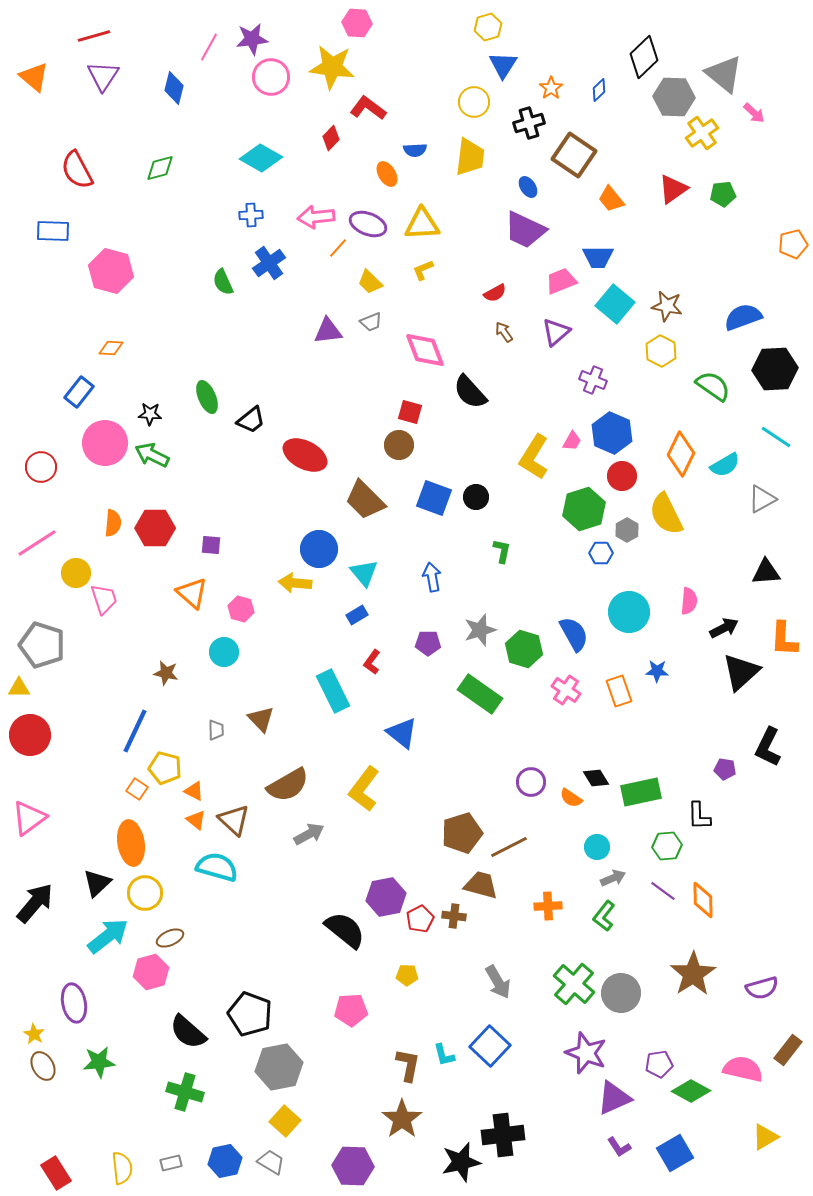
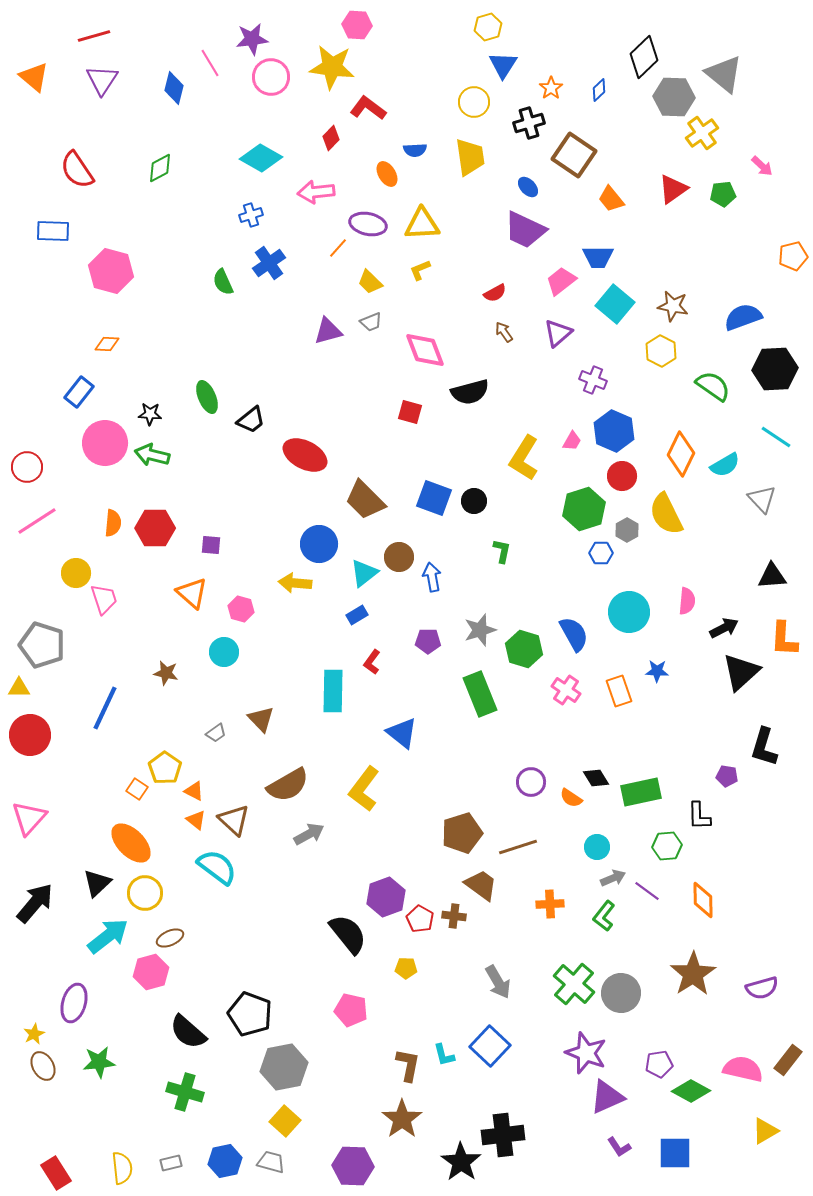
pink hexagon at (357, 23): moved 2 px down
pink line at (209, 47): moved 1 px right, 16 px down; rotated 60 degrees counterclockwise
purple triangle at (103, 76): moved 1 px left, 4 px down
pink arrow at (754, 113): moved 8 px right, 53 px down
yellow trapezoid at (470, 157): rotated 15 degrees counterclockwise
green diamond at (160, 168): rotated 12 degrees counterclockwise
red semicircle at (77, 170): rotated 6 degrees counterclockwise
blue ellipse at (528, 187): rotated 10 degrees counterclockwise
blue cross at (251, 215): rotated 15 degrees counterclockwise
pink arrow at (316, 217): moved 25 px up
purple ellipse at (368, 224): rotated 9 degrees counterclockwise
orange pentagon at (793, 244): moved 12 px down
yellow L-shape at (423, 270): moved 3 px left
pink trapezoid at (561, 281): rotated 16 degrees counterclockwise
brown star at (667, 306): moved 6 px right
purple triangle at (328, 331): rotated 8 degrees counterclockwise
purple triangle at (556, 332): moved 2 px right, 1 px down
orange diamond at (111, 348): moved 4 px left, 4 px up
black semicircle at (470, 392): rotated 63 degrees counterclockwise
blue hexagon at (612, 433): moved 2 px right, 2 px up
brown circle at (399, 445): moved 112 px down
green arrow at (152, 455): rotated 12 degrees counterclockwise
yellow L-shape at (534, 457): moved 10 px left, 1 px down
red circle at (41, 467): moved 14 px left
black circle at (476, 497): moved 2 px left, 4 px down
gray triangle at (762, 499): rotated 44 degrees counterclockwise
pink line at (37, 543): moved 22 px up
blue circle at (319, 549): moved 5 px up
black triangle at (766, 572): moved 6 px right, 4 px down
cyan triangle at (364, 573): rotated 32 degrees clockwise
pink semicircle at (689, 601): moved 2 px left
purple pentagon at (428, 643): moved 2 px up
cyan rectangle at (333, 691): rotated 27 degrees clockwise
green rectangle at (480, 694): rotated 33 degrees clockwise
gray trapezoid at (216, 730): moved 3 px down; rotated 55 degrees clockwise
blue line at (135, 731): moved 30 px left, 23 px up
black L-shape at (768, 747): moved 4 px left; rotated 9 degrees counterclockwise
yellow pentagon at (165, 768): rotated 20 degrees clockwise
purple pentagon at (725, 769): moved 2 px right, 7 px down
pink triangle at (29, 818): rotated 12 degrees counterclockwise
orange ellipse at (131, 843): rotated 36 degrees counterclockwise
brown line at (509, 847): moved 9 px right; rotated 9 degrees clockwise
cyan semicircle at (217, 867): rotated 21 degrees clockwise
brown trapezoid at (481, 885): rotated 21 degrees clockwise
purple line at (663, 891): moved 16 px left
purple hexagon at (386, 897): rotated 9 degrees counterclockwise
orange cross at (548, 906): moved 2 px right, 2 px up
red pentagon at (420, 919): rotated 16 degrees counterclockwise
black semicircle at (345, 930): moved 3 px right, 4 px down; rotated 12 degrees clockwise
yellow pentagon at (407, 975): moved 1 px left, 7 px up
purple ellipse at (74, 1003): rotated 27 degrees clockwise
pink pentagon at (351, 1010): rotated 16 degrees clockwise
yellow star at (34, 1034): rotated 15 degrees clockwise
brown rectangle at (788, 1050): moved 10 px down
gray hexagon at (279, 1067): moved 5 px right
purple triangle at (614, 1098): moved 7 px left, 1 px up
yellow triangle at (765, 1137): moved 6 px up
blue square at (675, 1153): rotated 30 degrees clockwise
gray trapezoid at (271, 1162): rotated 16 degrees counterclockwise
black star at (461, 1162): rotated 24 degrees counterclockwise
